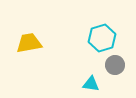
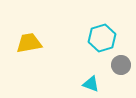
gray circle: moved 6 px right
cyan triangle: rotated 12 degrees clockwise
